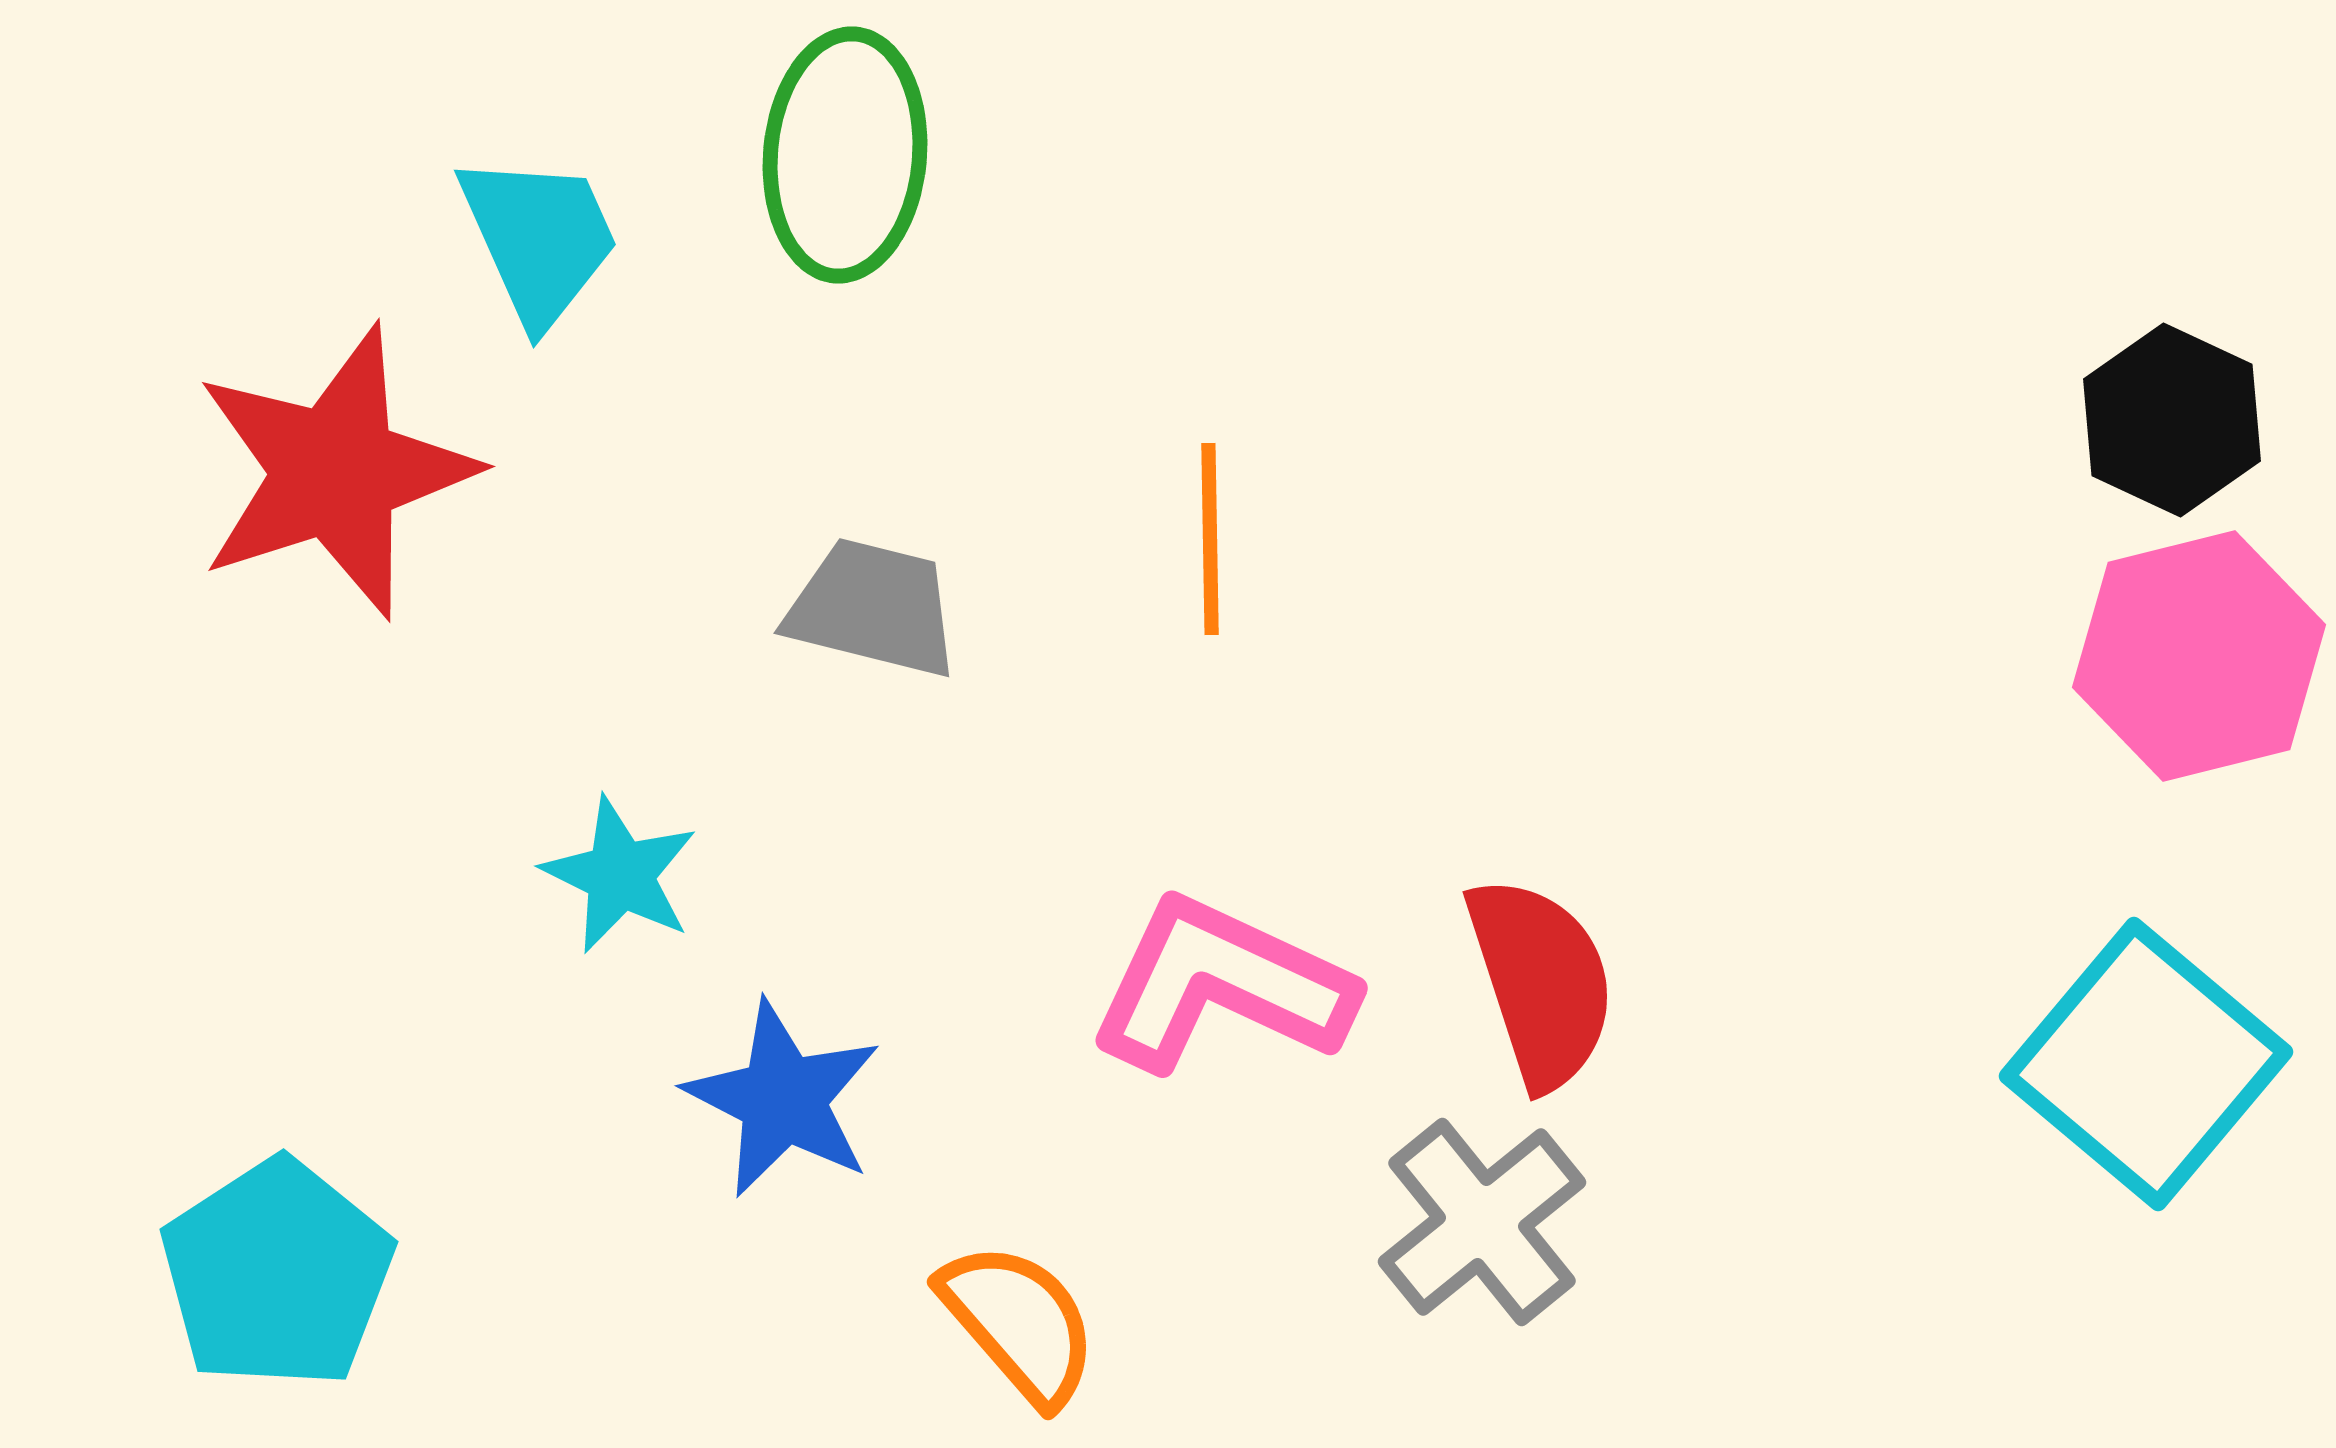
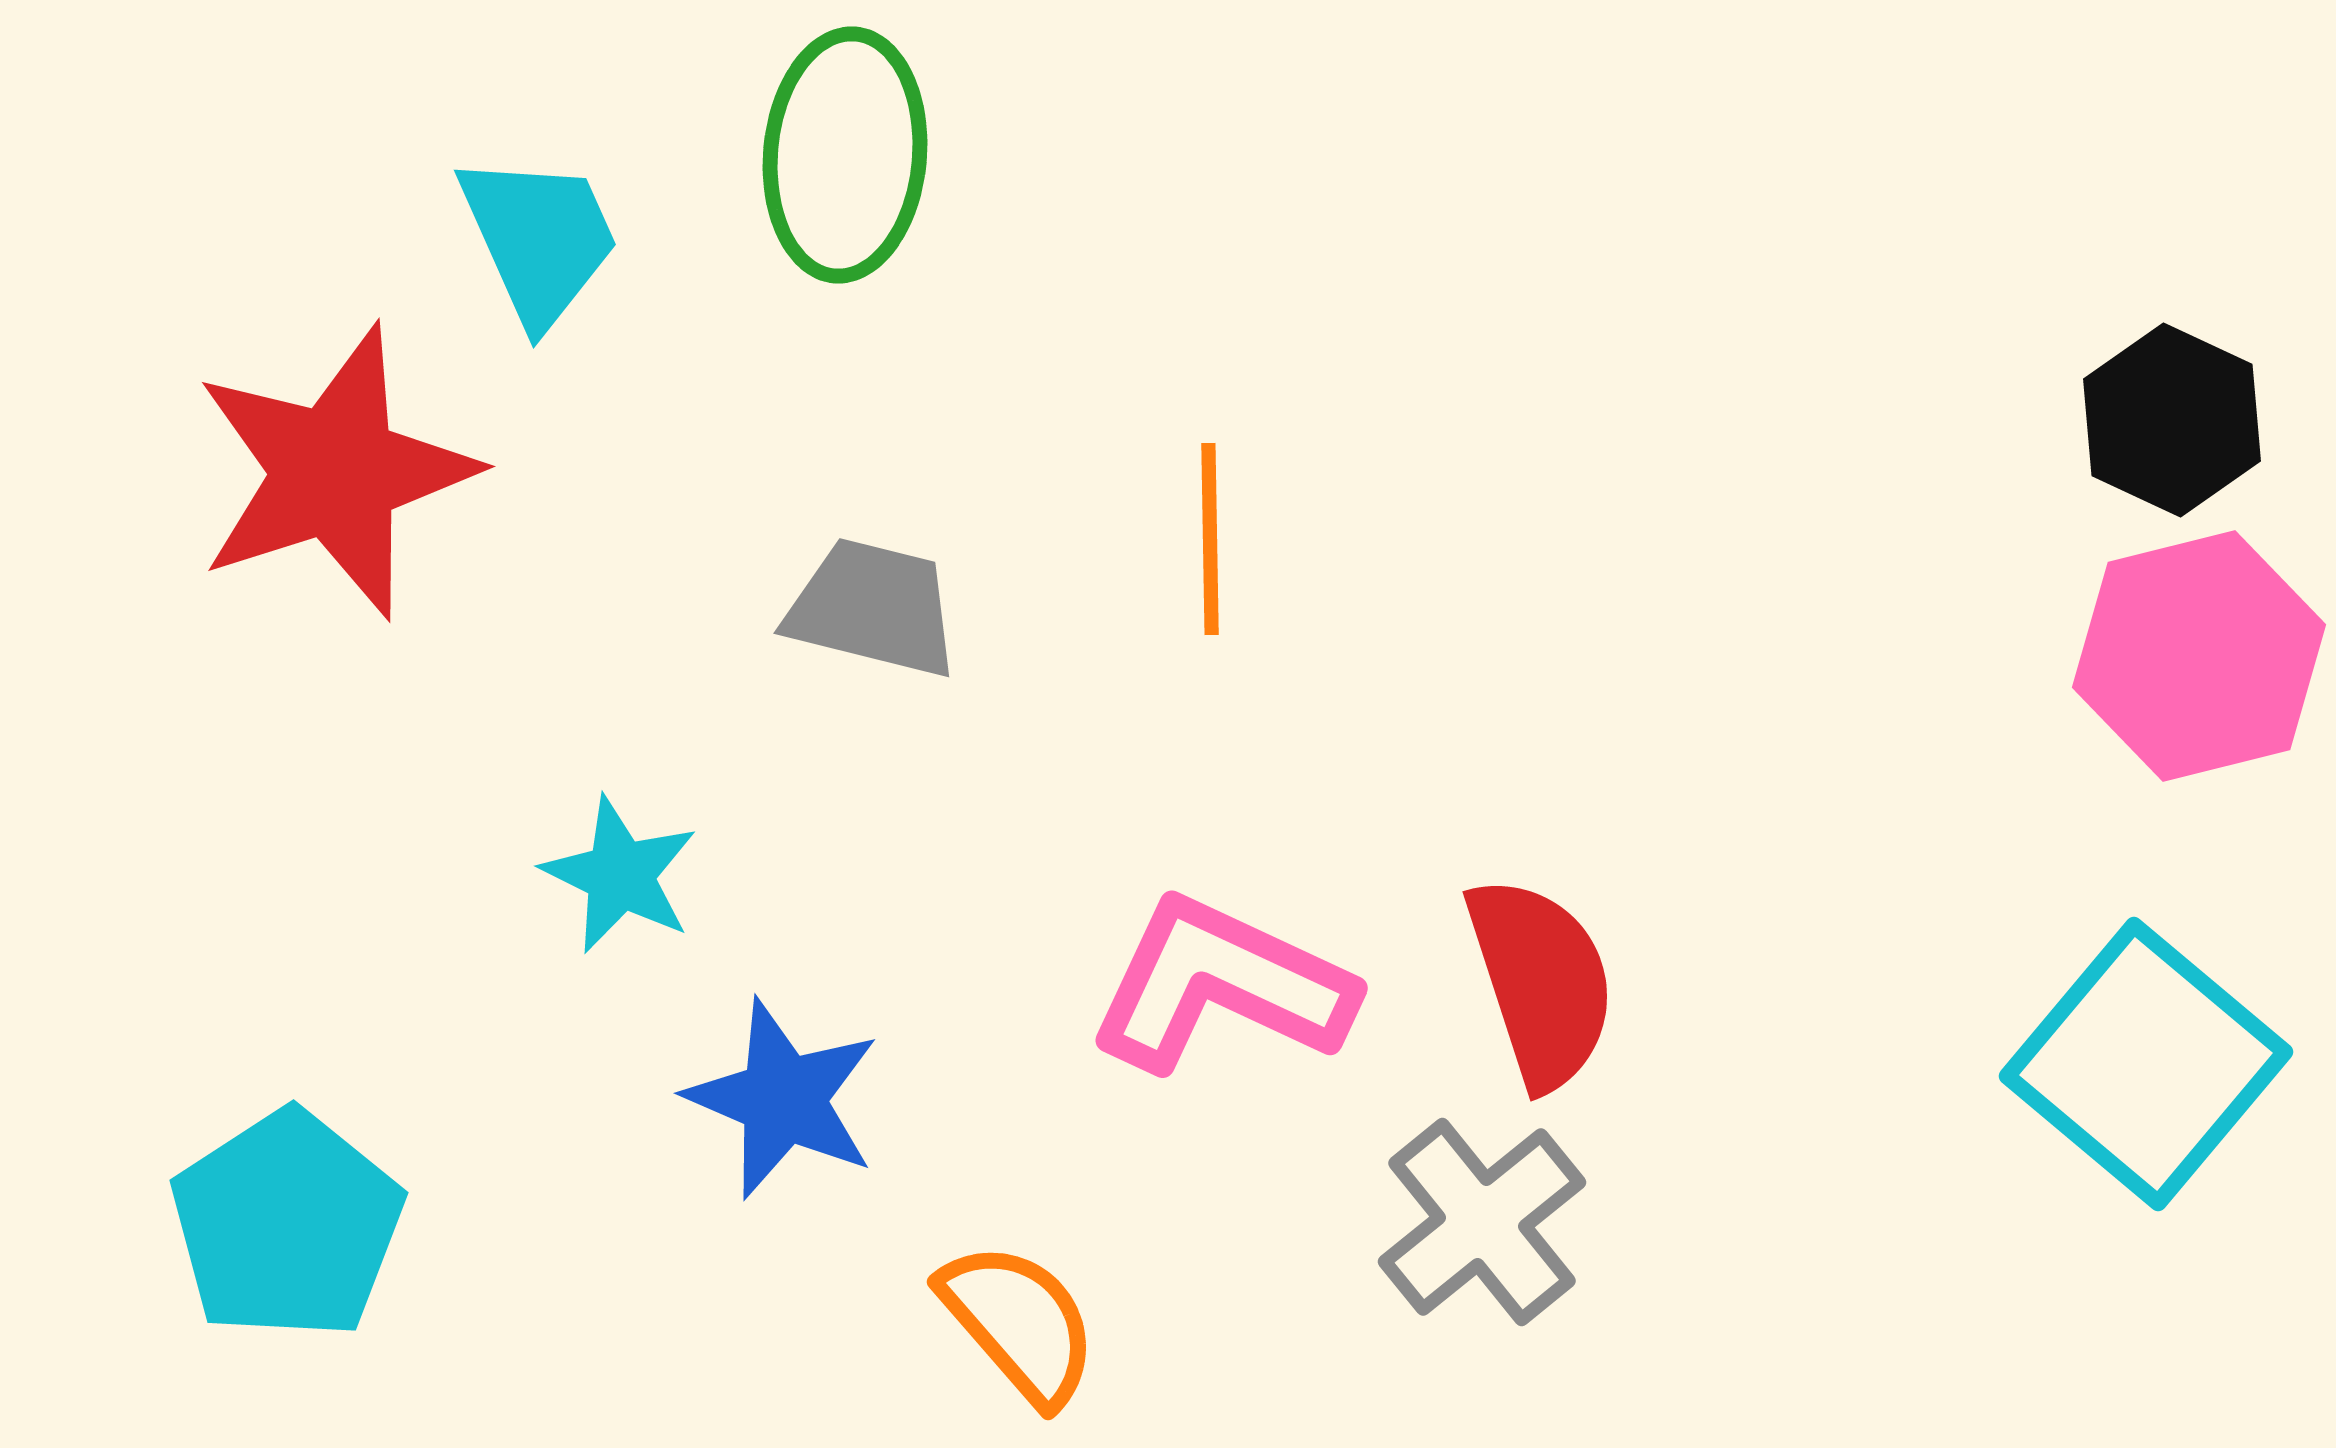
blue star: rotated 4 degrees counterclockwise
cyan pentagon: moved 10 px right, 49 px up
